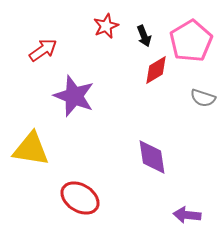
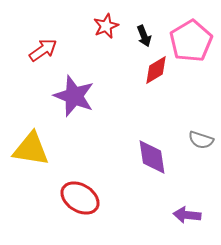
gray semicircle: moved 2 px left, 42 px down
